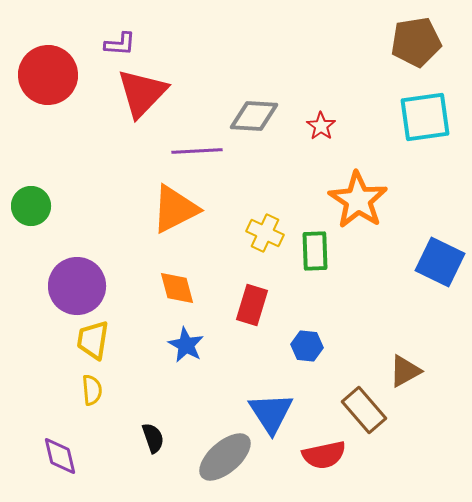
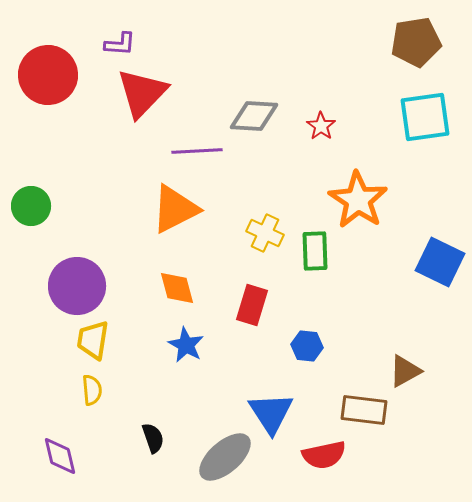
brown rectangle: rotated 42 degrees counterclockwise
